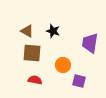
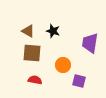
brown triangle: moved 1 px right
